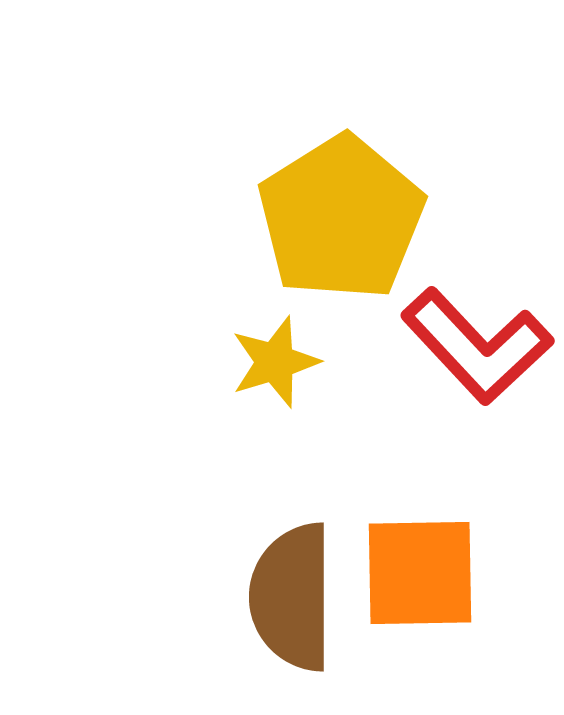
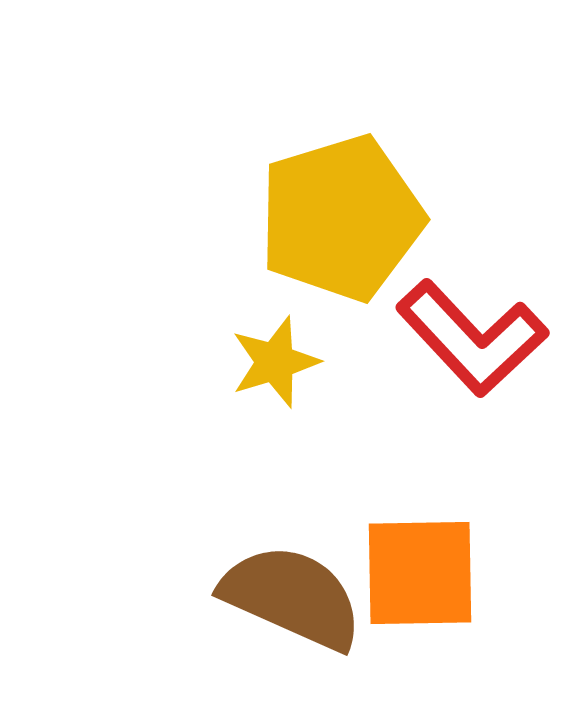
yellow pentagon: rotated 15 degrees clockwise
red L-shape: moved 5 px left, 8 px up
brown semicircle: rotated 114 degrees clockwise
